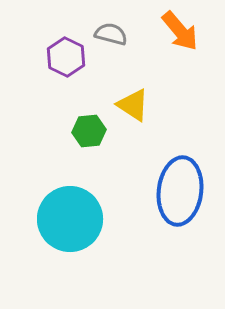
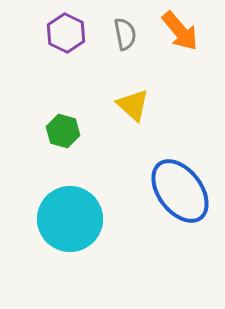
gray semicircle: moved 14 px right; rotated 64 degrees clockwise
purple hexagon: moved 24 px up
yellow triangle: rotated 9 degrees clockwise
green hexagon: moved 26 px left; rotated 20 degrees clockwise
blue ellipse: rotated 44 degrees counterclockwise
